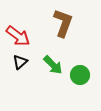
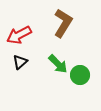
brown L-shape: rotated 12 degrees clockwise
red arrow: moved 1 px right, 1 px up; rotated 115 degrees clockwise
green arrow: moved 5 px right, 1 px up
